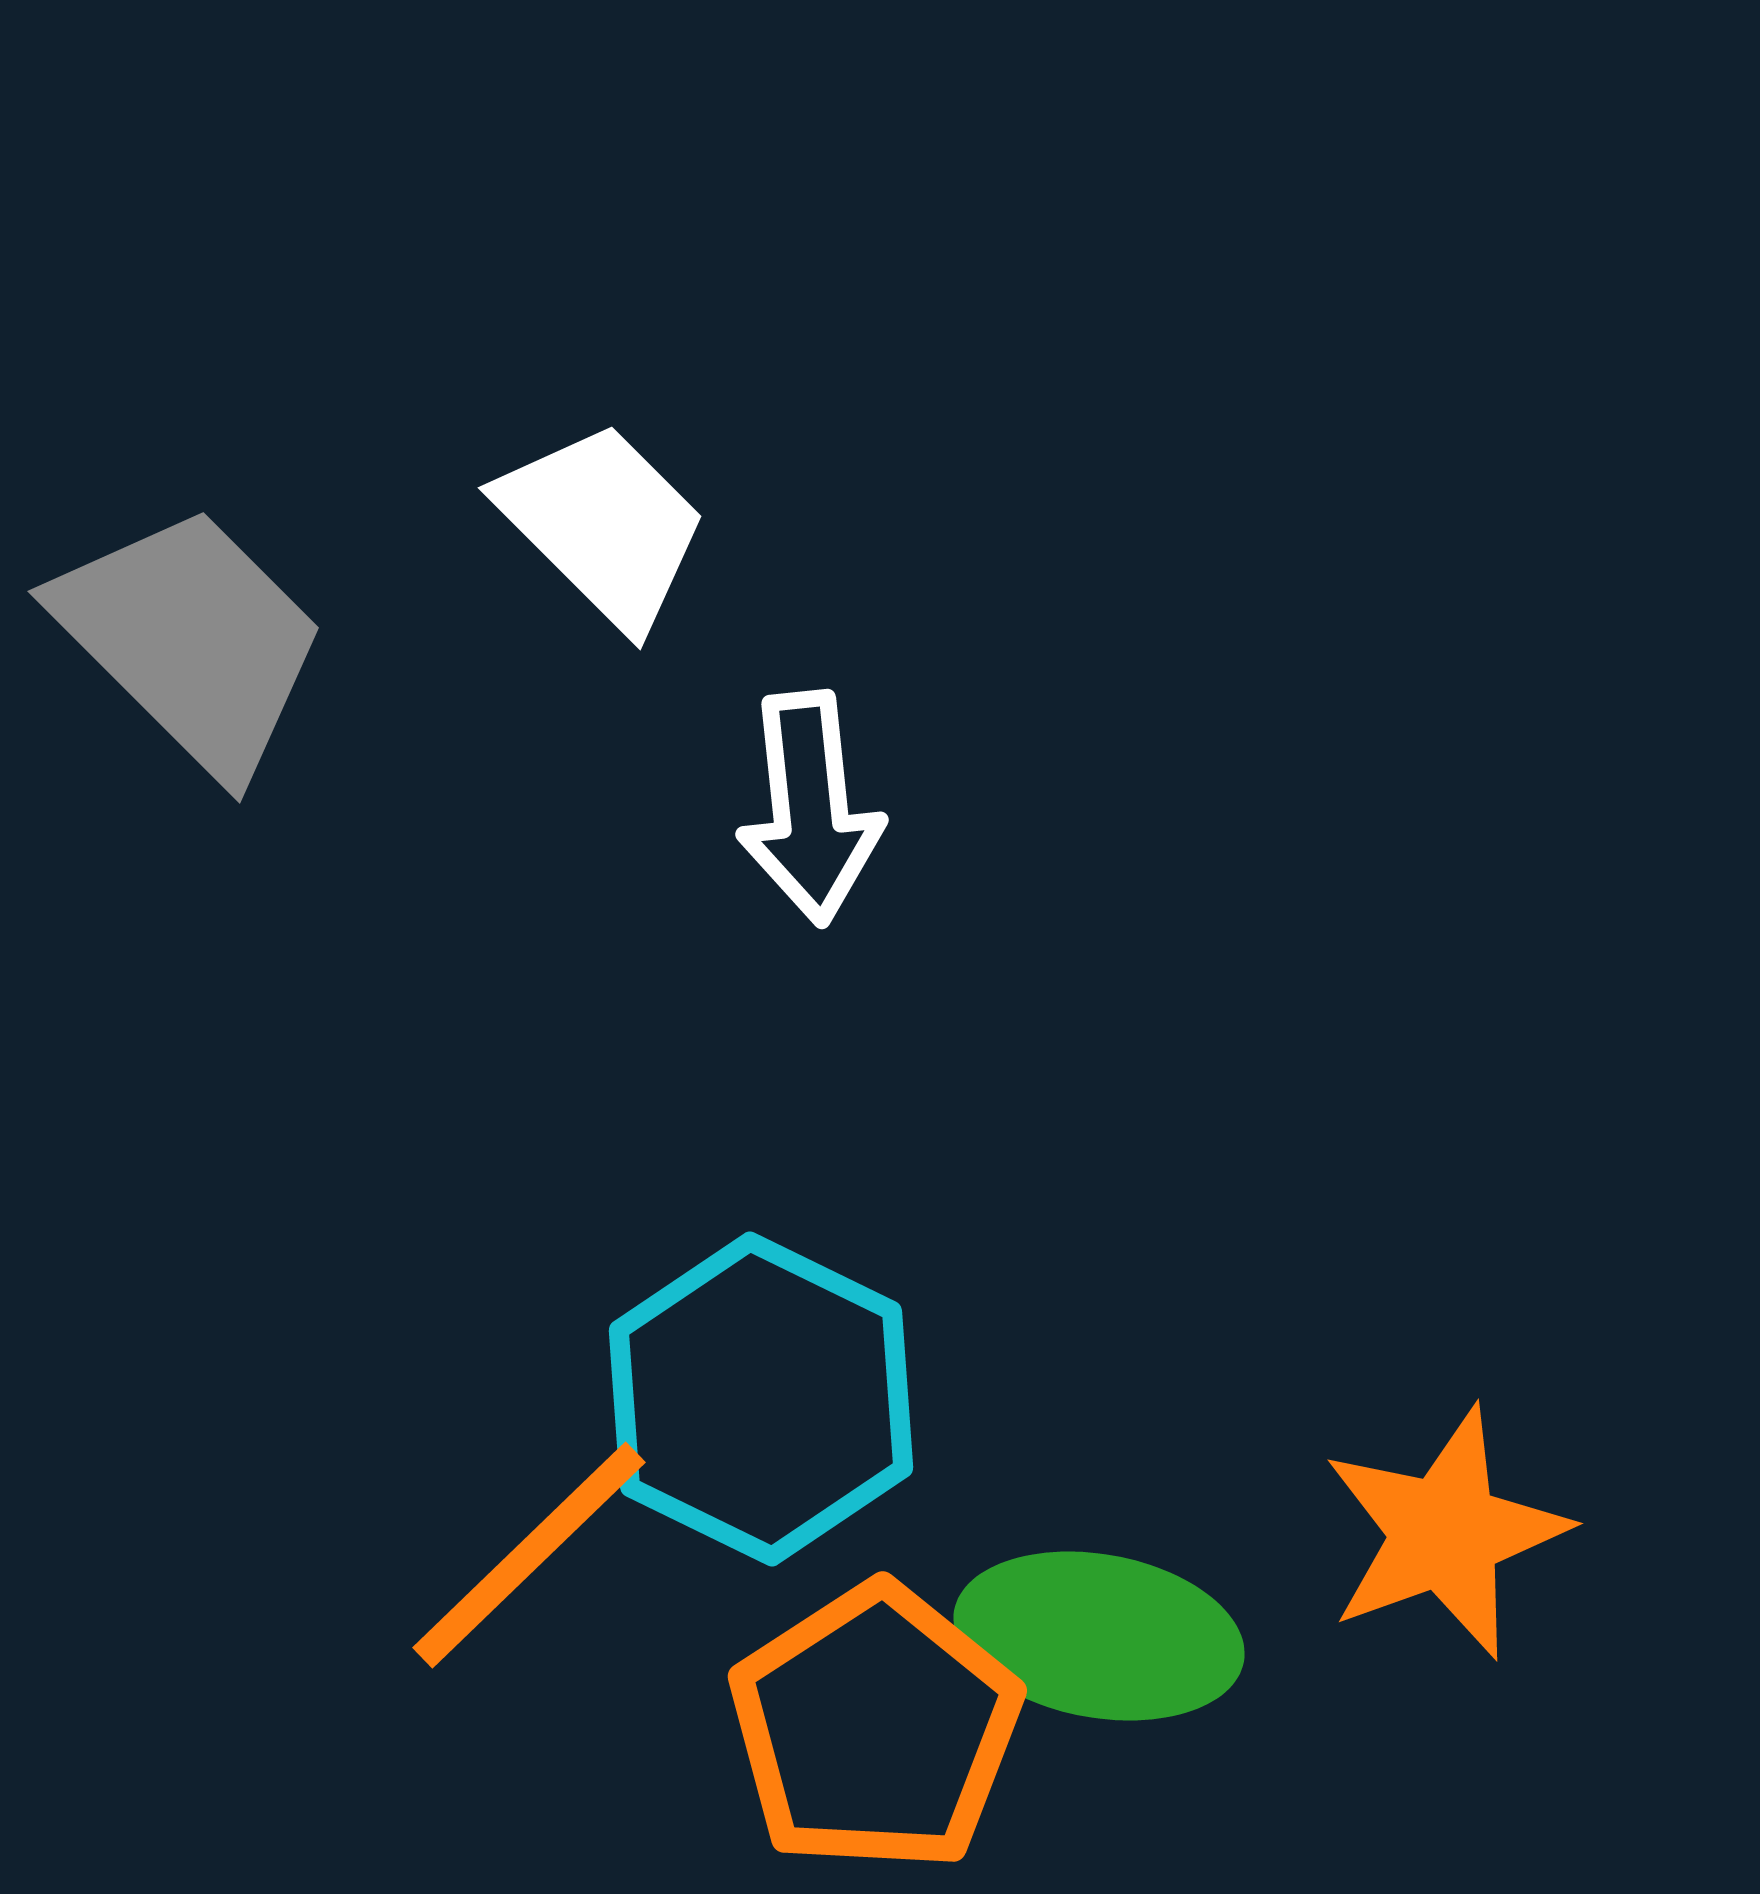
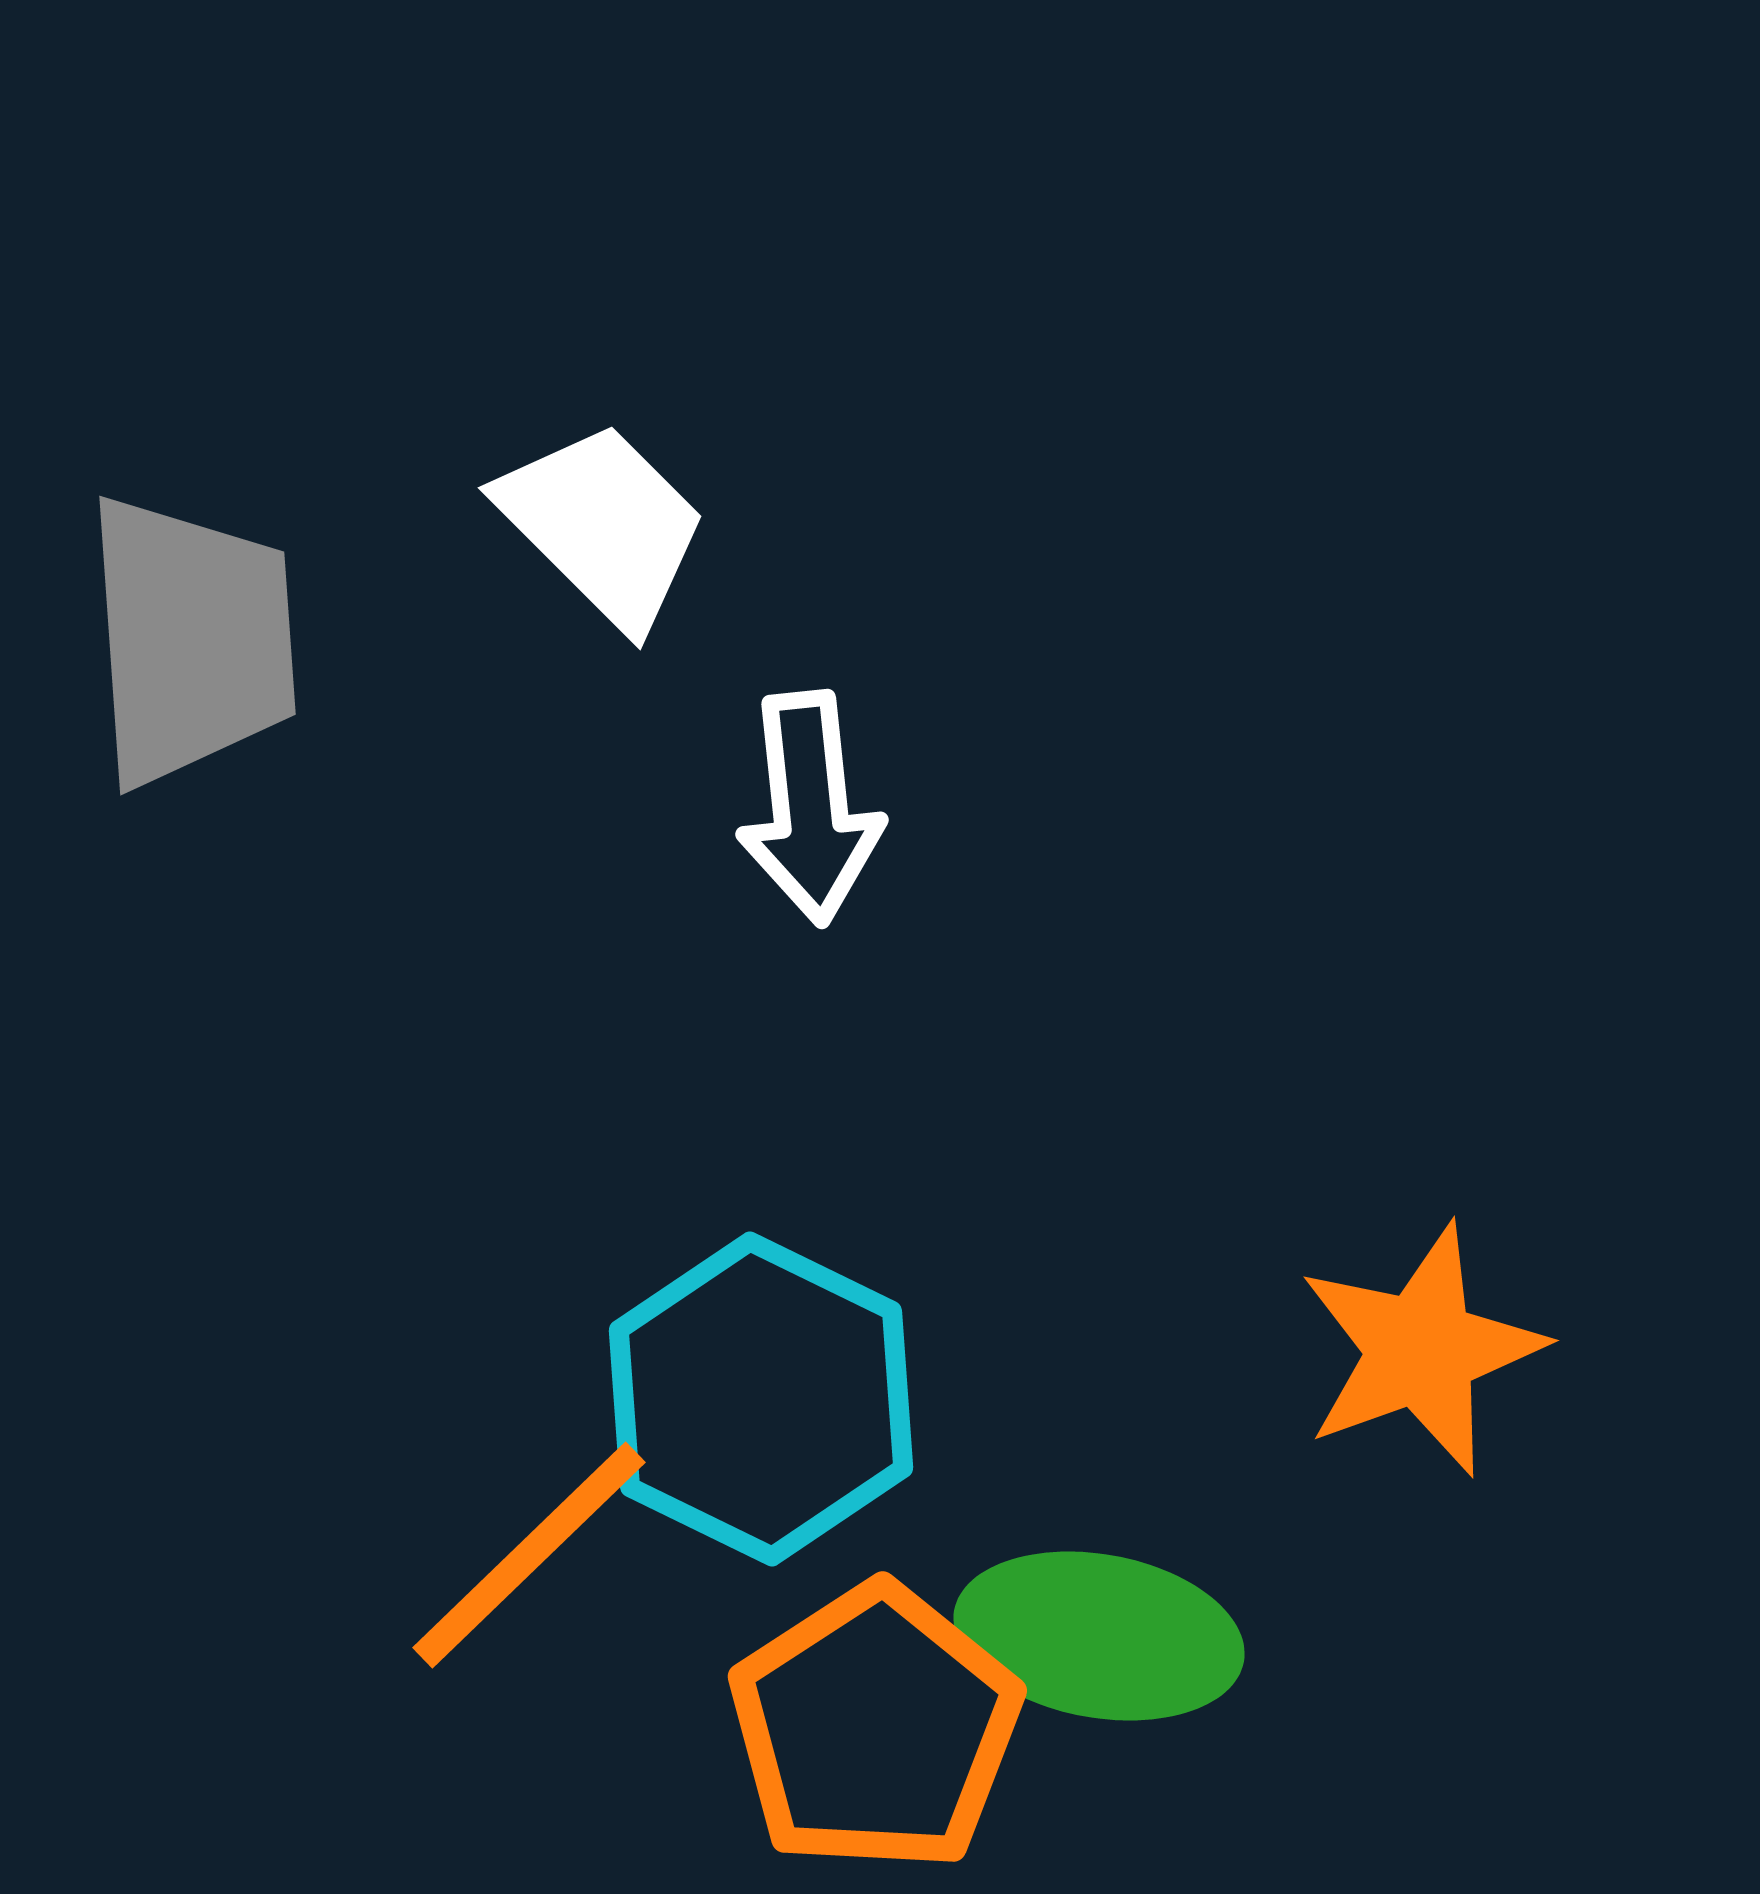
gray trapezoid: rotated 41 degrees clockwise
orange star: moved 24 px left, 183 px up
